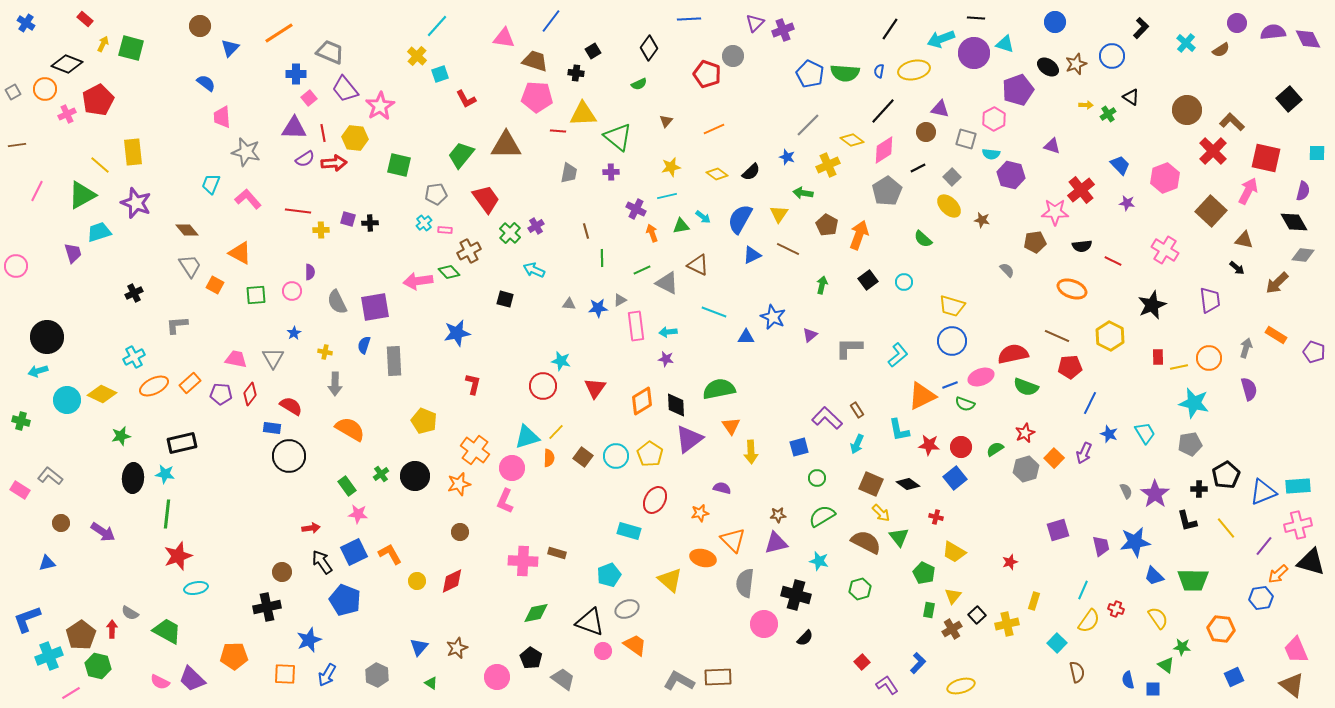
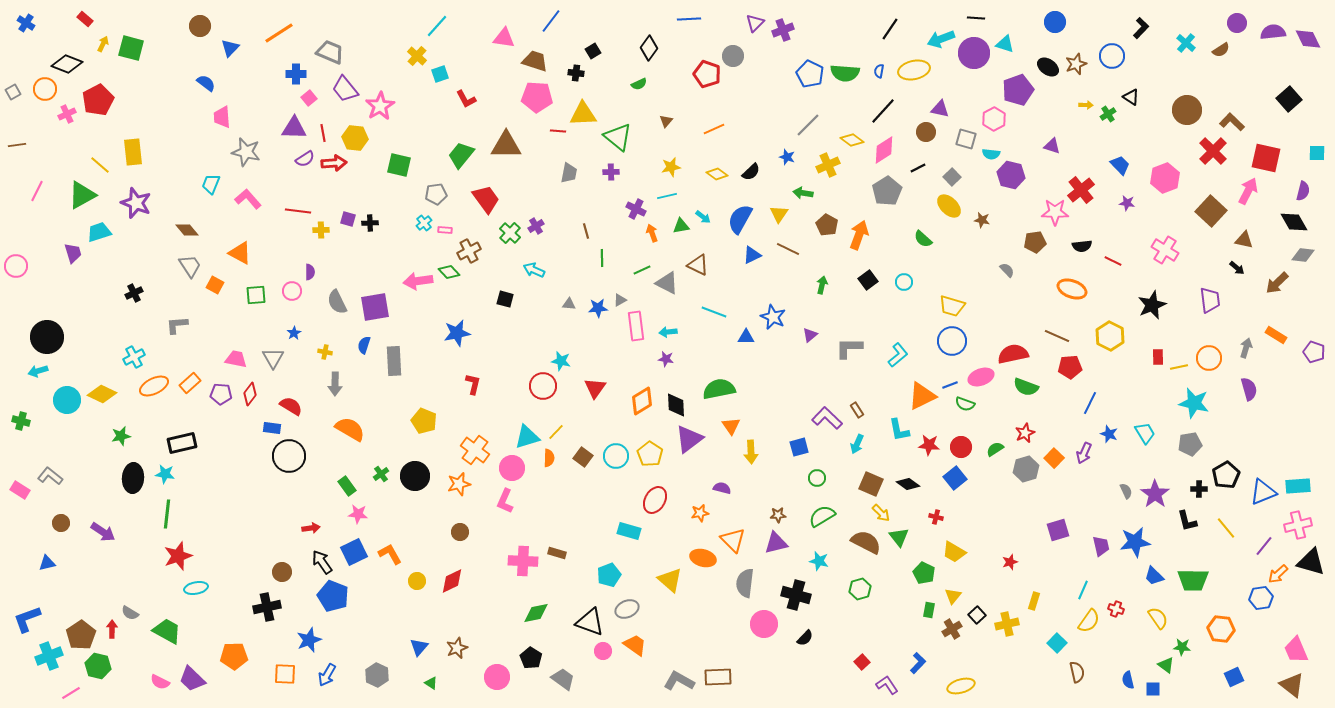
blue pentagon at (345, 600): moved 12 px left, 4 px up
